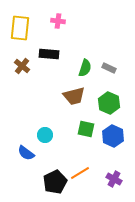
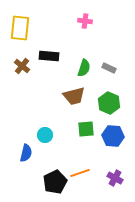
pink cross: moved 27 px right
black rectangle: moved 2 px down
green semicircle: moved 1 px left
green square: rotated 18 degrees counterclockwise
blue hexagon: rotated 20 degrees counterclockwise
blue semicircle: rotated 114 degrees counterclockwise
orange line: rotated 12 degrees clockwise
purple cross: moved 1 px right, 1 px up
